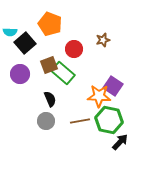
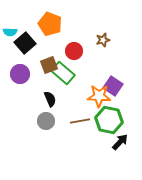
red circle: moved 2 px down
